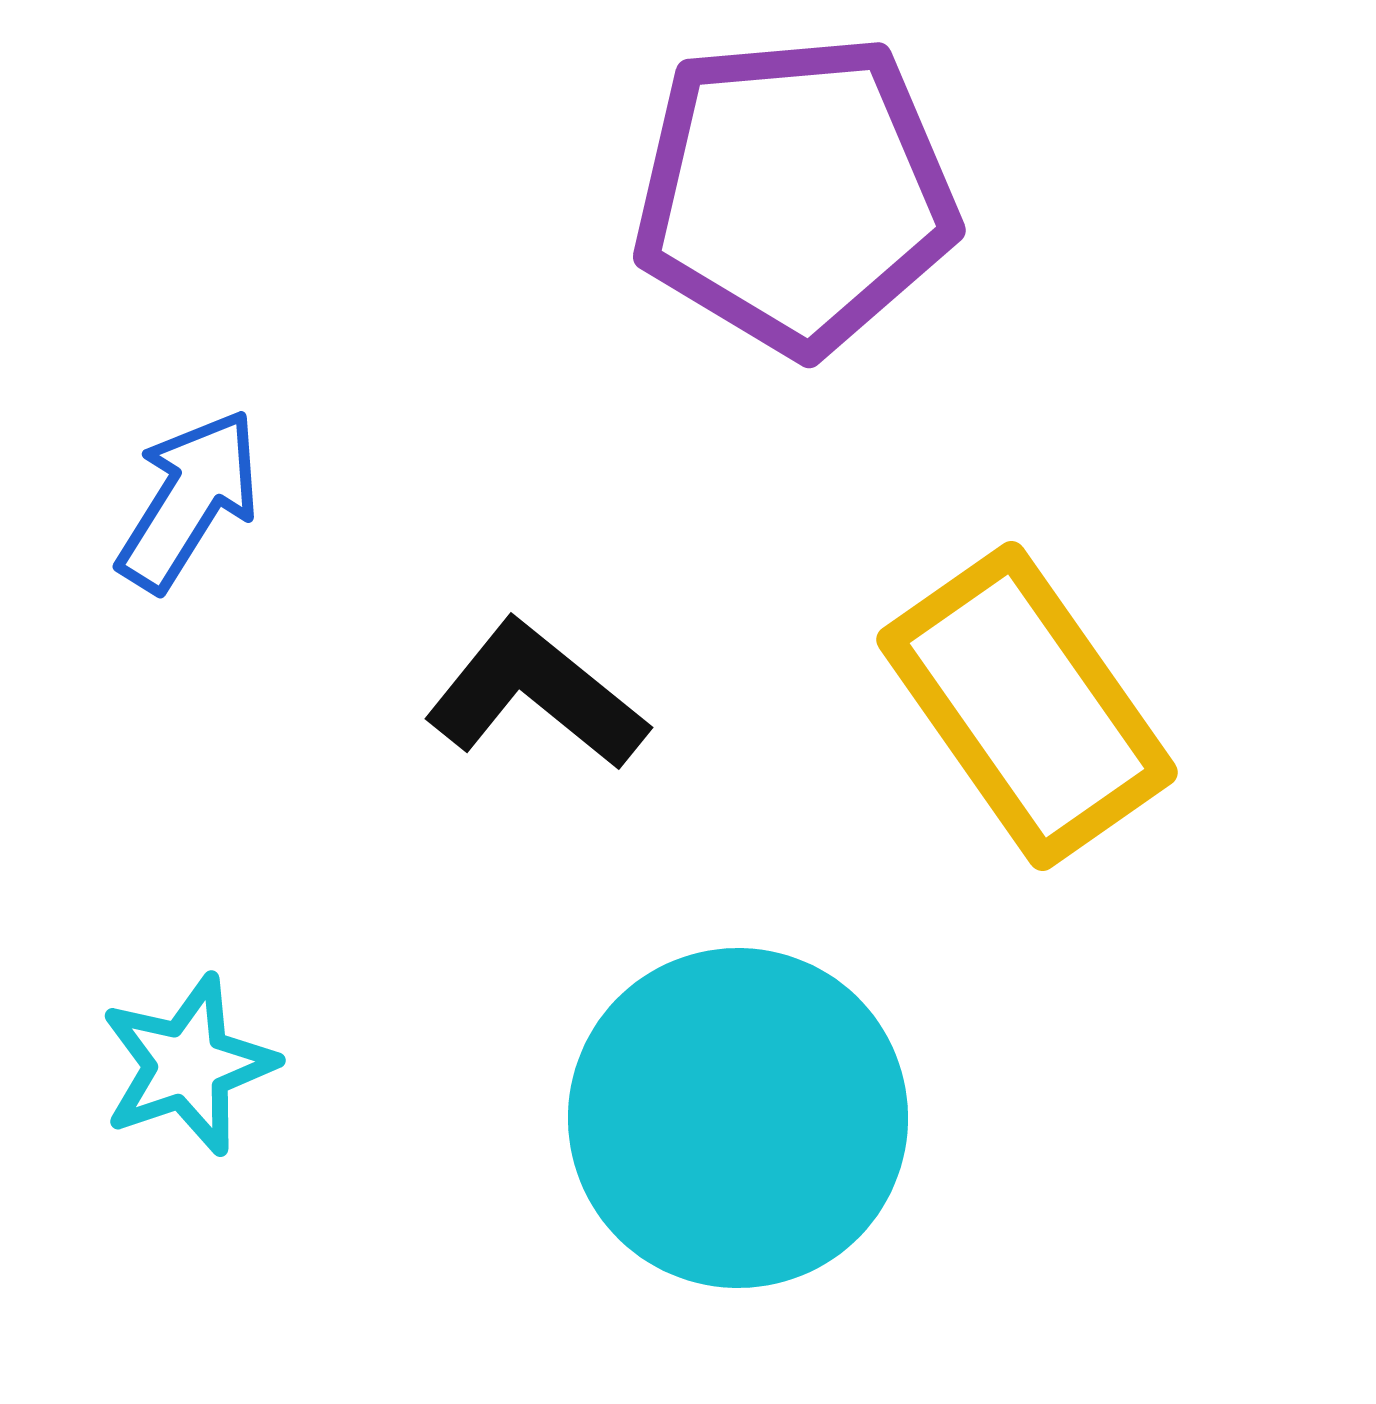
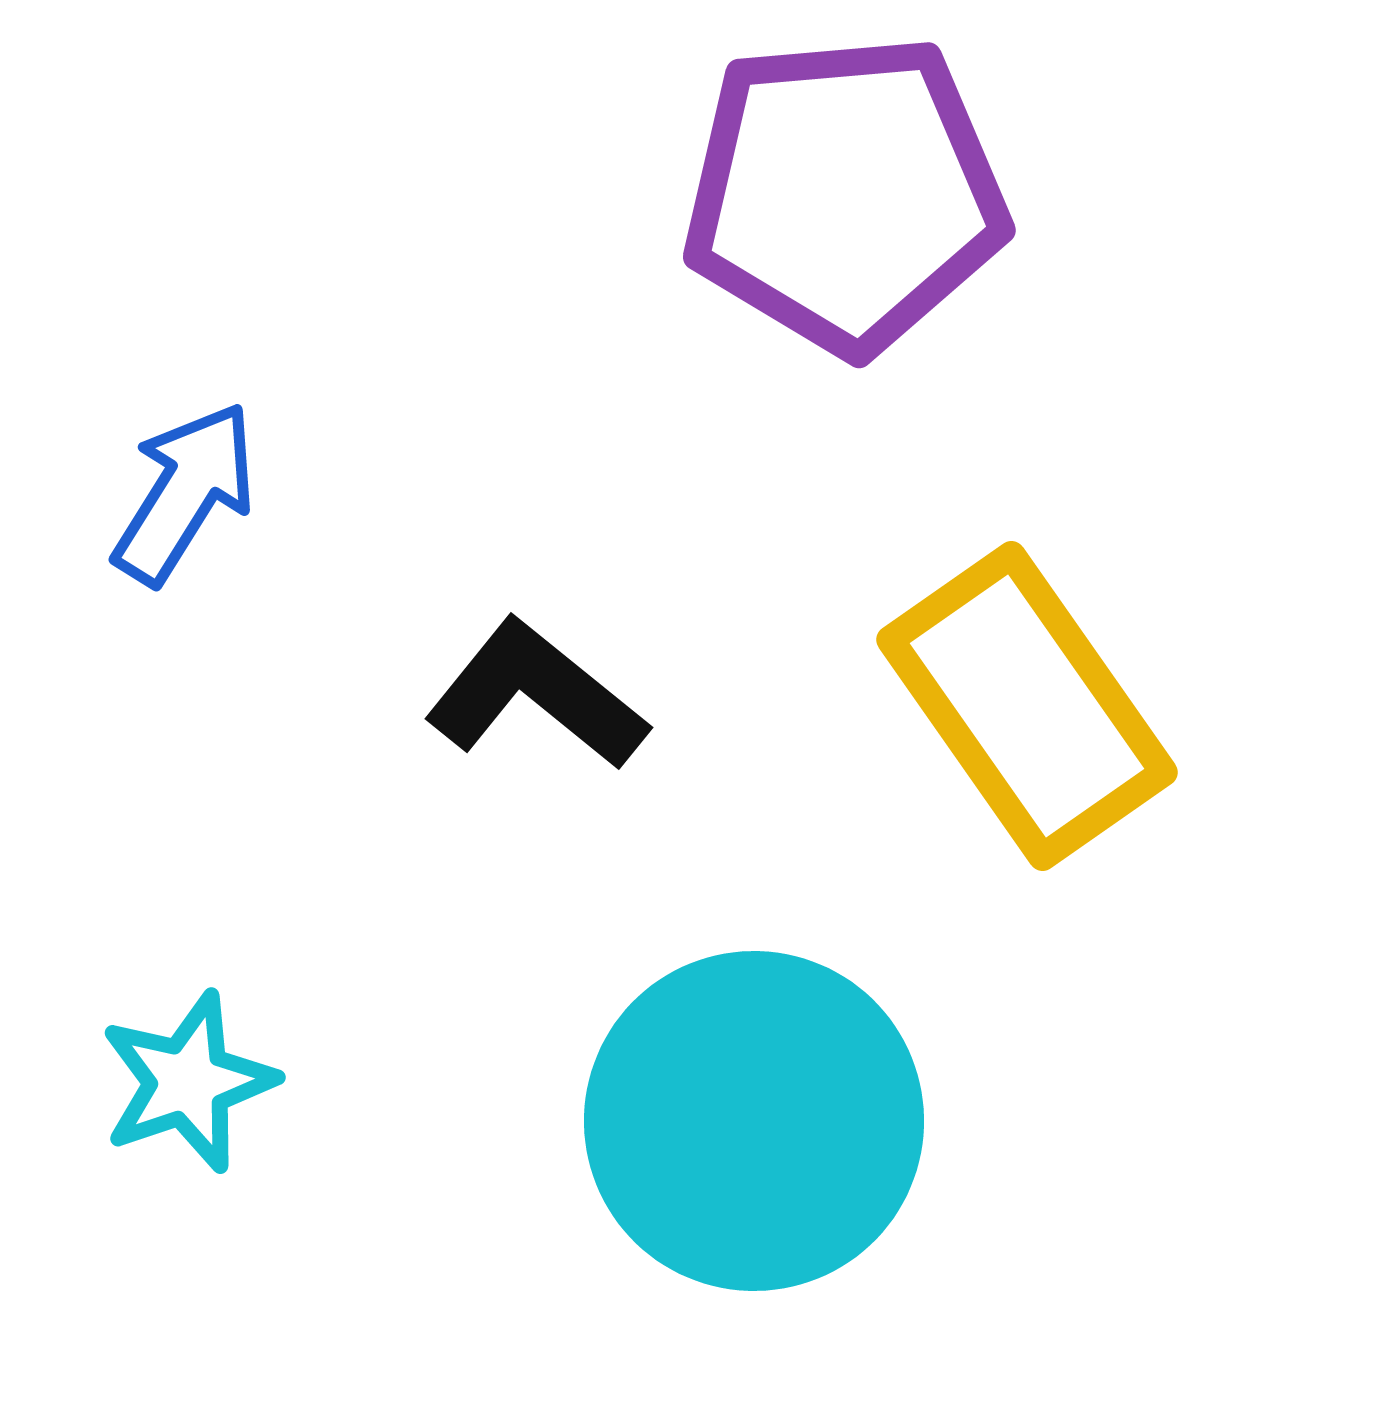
purple pentagon: moved 50 px right
blue arrow: moved 4 px left, 7 px up
cyan star: moved 17 px down
cyan circle: moved 16 px right, 3 px down
